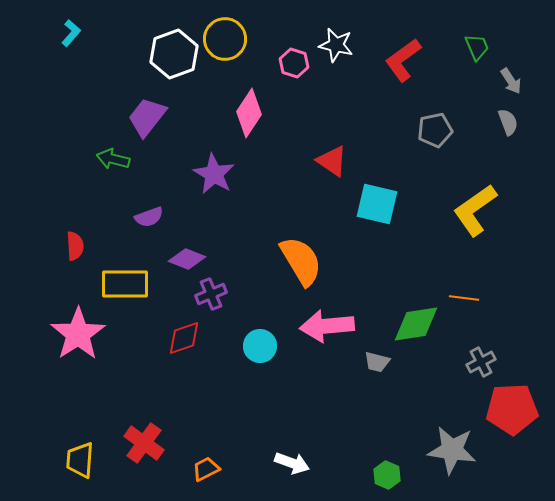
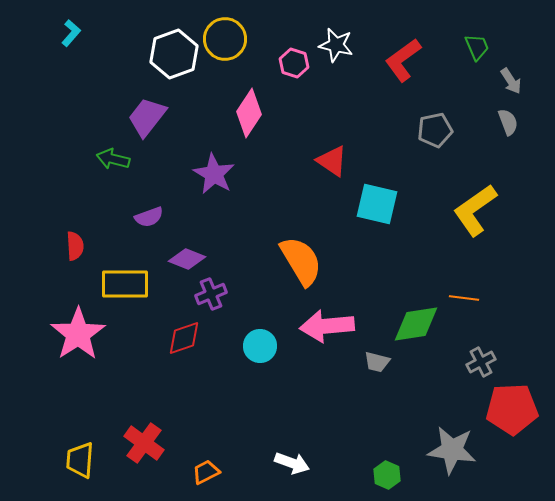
orange trapezoid: moved 3 px down
